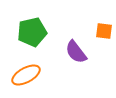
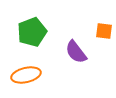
green pentagon: rotated 8 degrees counterclockwise
orange ellipse: rotated 16 degrees clockwise
